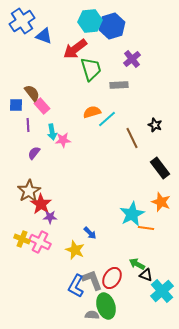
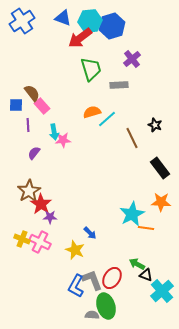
blue triangle: moved 19 px right, 18 px up
red arrow: moved 5 px right, 11 px up
cyan arrow: moved 2 px right
orange star: rotated 18 degrees counterclockwise
